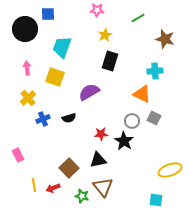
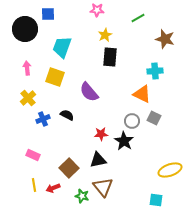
black rectangle: moved 4 px up; rotated 12 degrees counterclockwise
purple semicircle: rotated 100 degrees counterclockwise
black semicircle: moved 2 px left, 3 px up; rotated 136 degrees counterclockwise
pink rectangle: moved 15 px right; rotated 40 degrees counterclockwise
